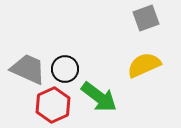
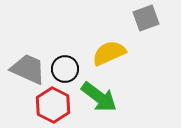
yellow semicircle: moved 35 px left, 12 px up
red hexagon: rotated 8 degrees counterclockwise
